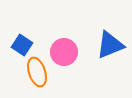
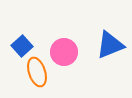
blue square: moved 1 px down; rotated 15 degrees clockwise
